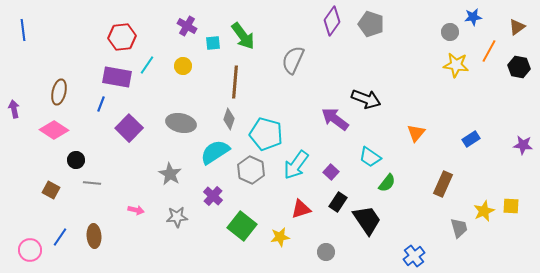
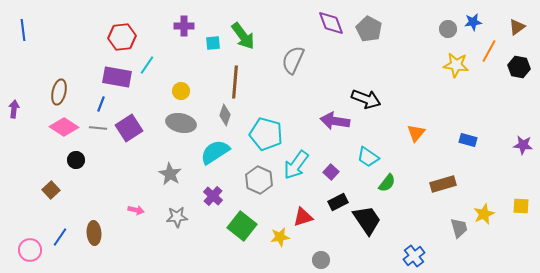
blue star at (473, 17): moved 5 px down
purple diamond at (332, 21): moved 1 px left, 2 px down; rotated 56 degrees counterclockwise
gray pentagon at (371, 24): moved 2 px left, 5 px down; rotated 10 degrees clockwise
purple cross at (187, 26): moved 3 px left; rotated 30 degrees counterclockwise
gray circle at (450, 32): moved 2 px left, 3 px up
yellow circle at (183, 66): moved 2 px left, 25 px down
purple arrow at (14, 109): rotated 18 degrees clockwise
gray diamond at (229, 119): moved 4 px left, 4 px up
purple arrow at (335, 119): moved 2 px down; rotated 28 degrees counterclockwise
purple square at (129, 128): rotated 12 degrees clockwise
pink diamond at (54, 130): moved 10 px right, 3 px up
blue rectangle at (471, 139): moved 3 px left, 1 px down; rotated 48 degrees clockwise
cyan trapezoid at (370, 157): moved 2 px left
gray hexagon at (251, 170): moved 8 px right, 10 px down
gray line at (92, 183): moved 6 px right, 55 px up
brown rectangle at (443, 184): rotated 50 degrees clockwise
brown square at (51, 190): rotated 18 degrees clockwise
black rectangle at (338, 202): rotated 30 degrees clockwise
yellow square at (511, 206): moved 10 px right
red triangle at (301, 209): moved 2 px right, 8 px down
yellow star at (484, 211): moved 3 px down
brown ellipse at (94, 236): moved 3 px up
gray circle at (326, 252): moved 5 px left, 8 px down
